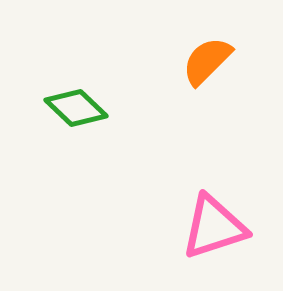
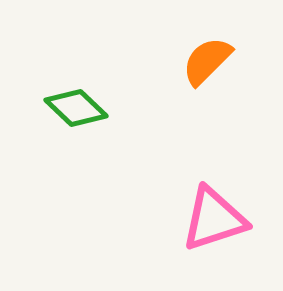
pink triangle: moved 8 px up
